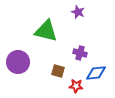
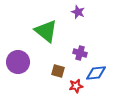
green triangle: rotated 25 degrees clockwise
red star: rotated 16 degrees counterclockwise
